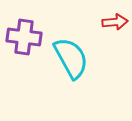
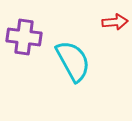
cyan semicircle: moved 2 px right, 3 px down
